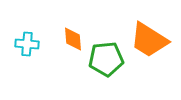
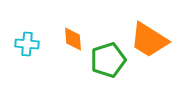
green pentagon: moved 2 px right, 1 px down; rotated 12 degrees counterclockwise
